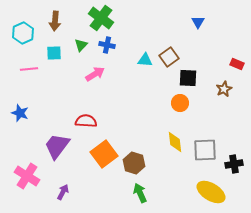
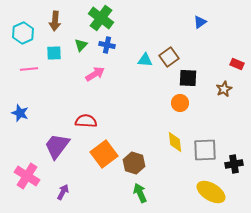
blue triangle: moved 2 px right; rotated 24 degrees clockwise
